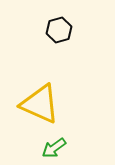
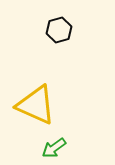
yellow triangle: moved 4 px left, 1 px down
